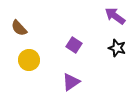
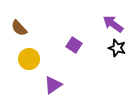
purple arrow: moved 2 px left, 8 px down
yellow circle: moved 1 px up
purple triangle: moved 18 px left, 3 px down
